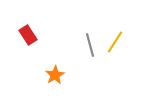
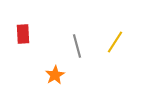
red rectangle: moved 5 px left, 1 px up; rotated 30 degrees clockwise
gray line: moved 13 px left, 1 px down
